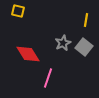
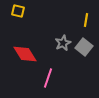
red diamond: moved 3 px left
